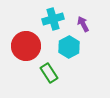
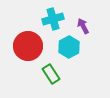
purple arrow: moved 2 px down
red circle: moved 2 px right
green rectangle: moved 2 px right, 1 px down
